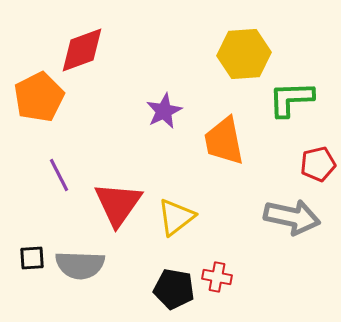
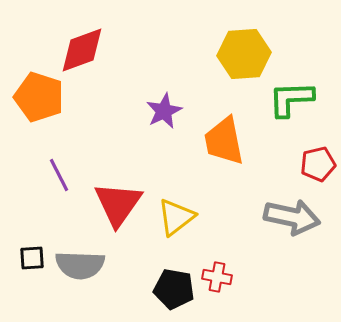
orange pentagon: rotated 27 degrees counterclockwise
